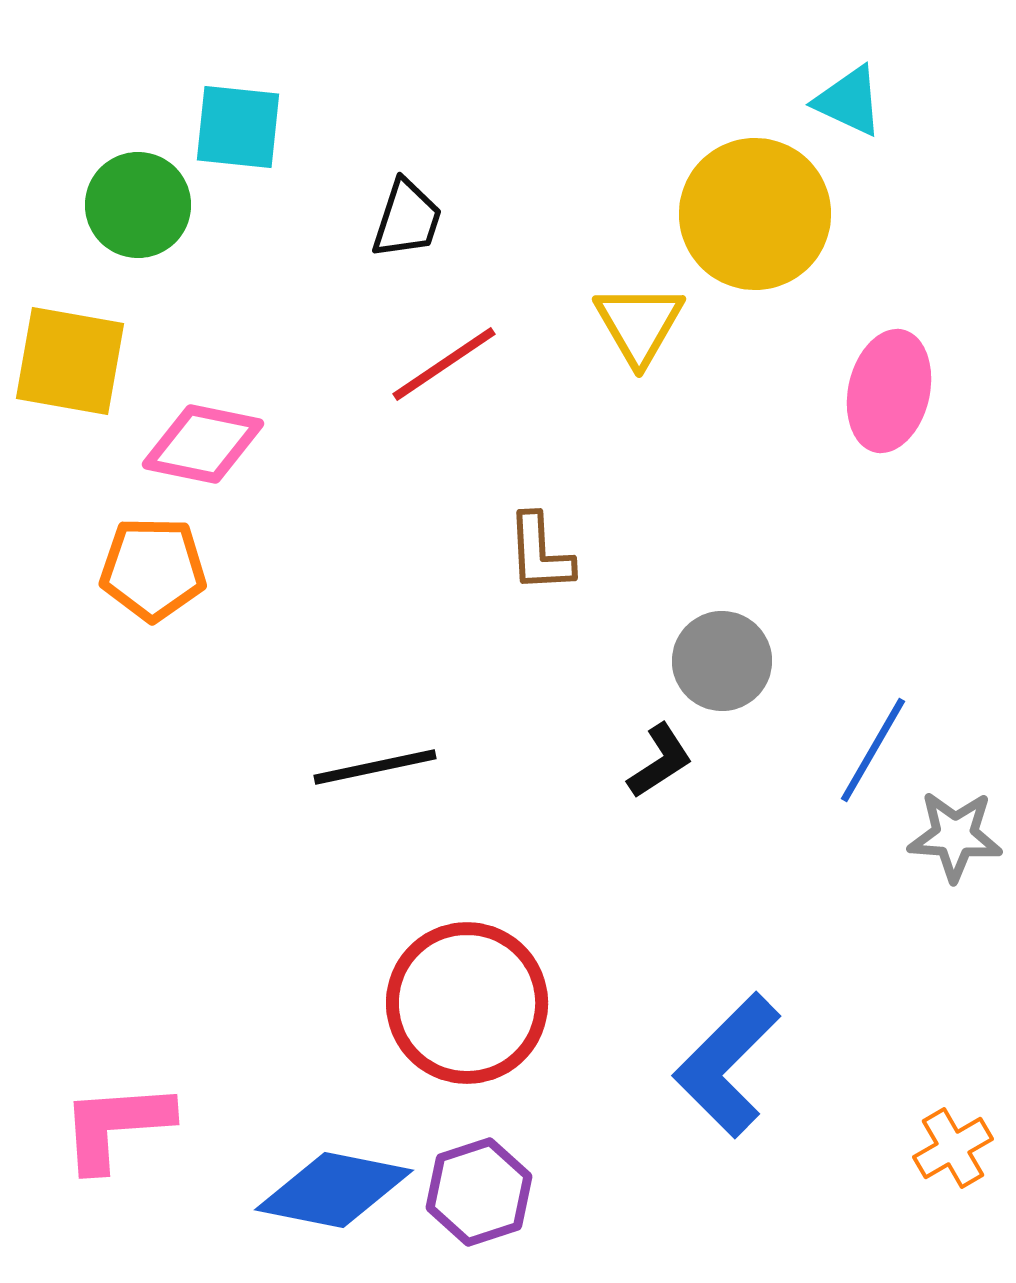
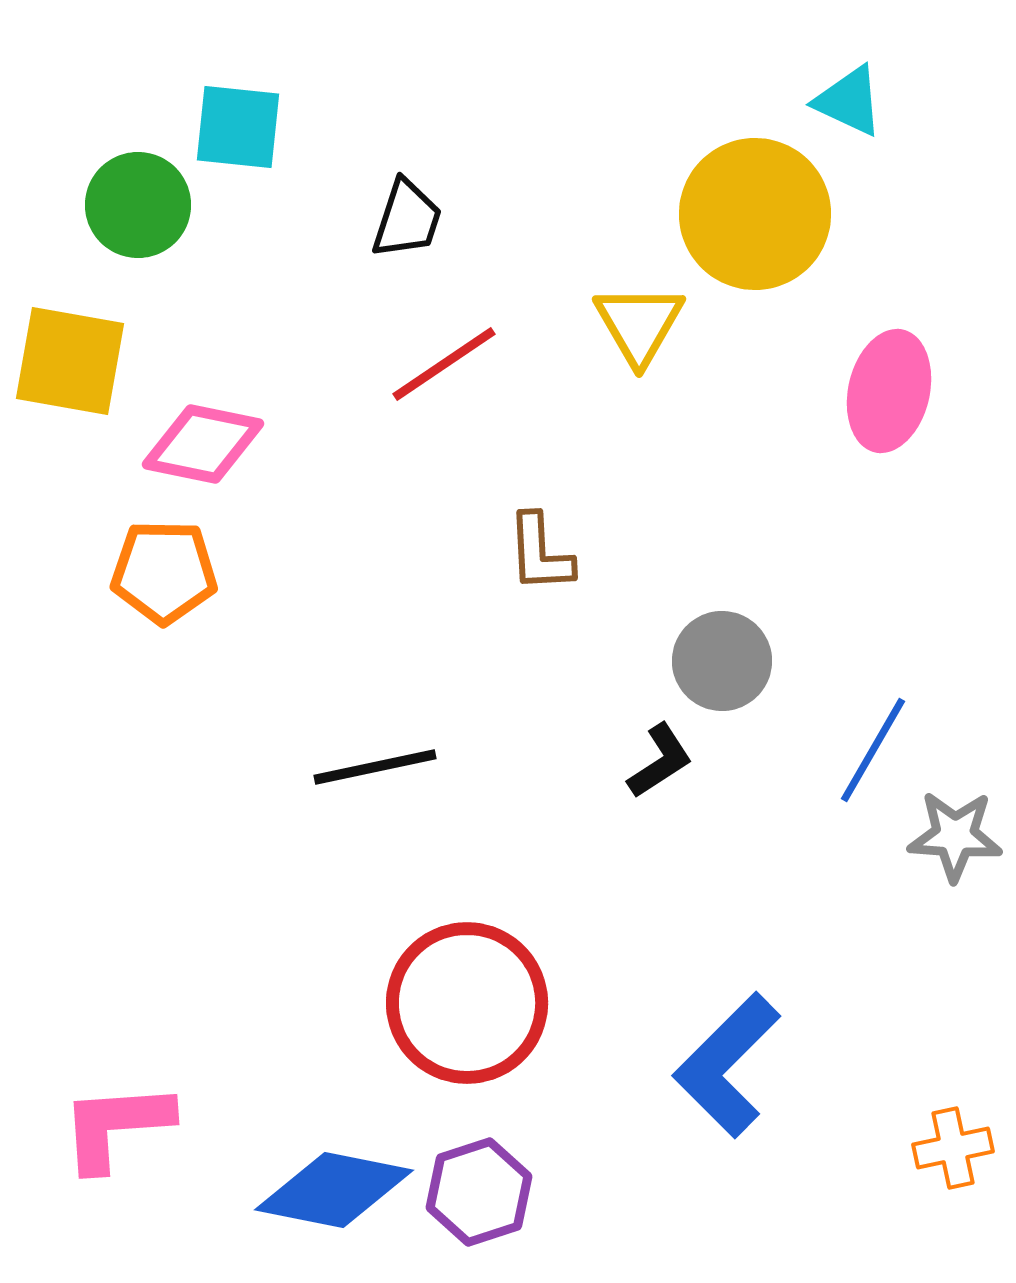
orange pentagon: moved 11 px right, 3 px down
orange cross: rotated 18 degrees clockwise
